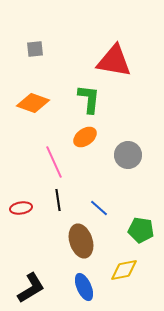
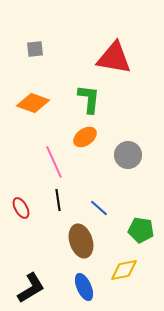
red triangle: moved 3 px up
red ellipse: rotated 70 degrees clockwise
